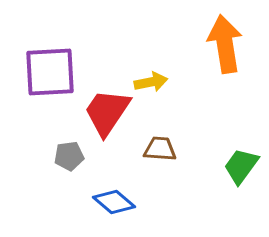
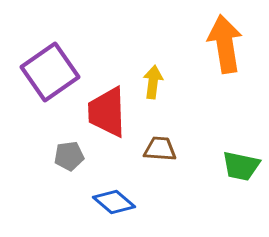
purple square: rotated 32 degrees counterclockwise
yellow arrow: moved 2 px right; rotated 72 degrees counterclockwise
red trapezoid: rotated 36 degrees counterclockwise
green trapezoid: rotated 114 degrees counterclockwise
